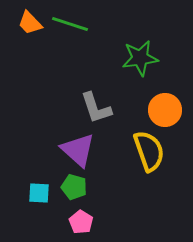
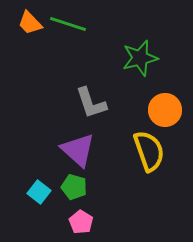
green line: moved 2 px left
green star: rotated 6 degrees counterclockwise
gray L-shape: moved 5 px left, 5 px up
cyan square: moved 1 px up; rotated 35 degrees clockwise
